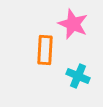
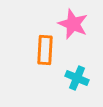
cyan cross: moved 1 px left, 2 px down
